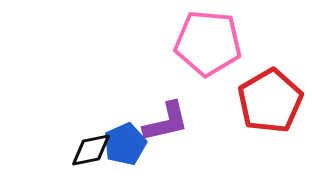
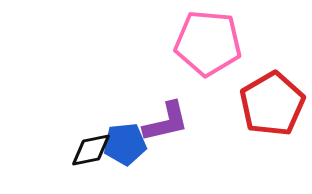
red pentagon: moved 2 px right, 3 px down
blue pentagon: rotated 18 degrees clockwise
